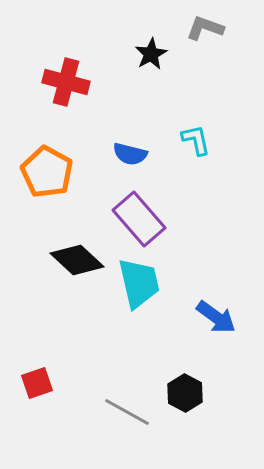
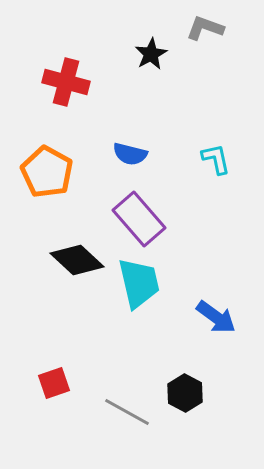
cyan L-shape: moved 20 px right, 19 px down
red square: moved 17 px right
